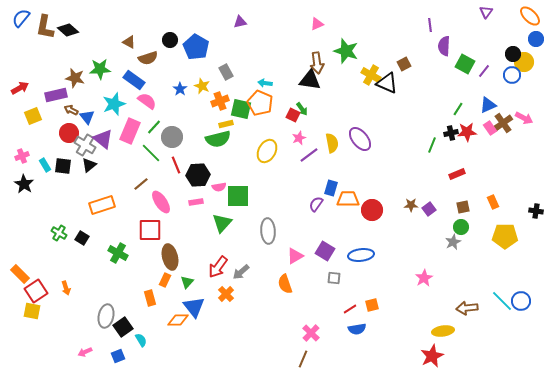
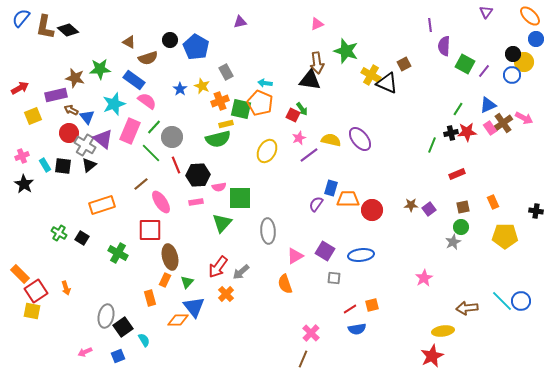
yellow semicircle at (332, 143): moved 1 px left, 3 px up; rotated 66 degrees counterclockwise
green square at (238, 196): moved 2 px right, 2 px down
cyan semicircle at (141, 340): moved 3 px right
